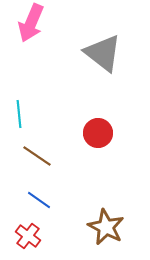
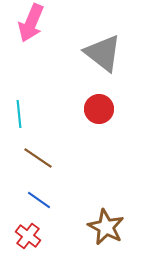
red circle: moved 1 px right, 24 px up
brown line: moved 1 px right, 2 px down
